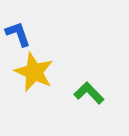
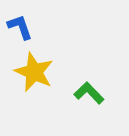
blue L-shape: moved 2 px right, 7 px up
